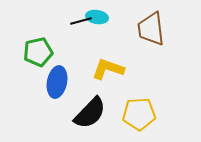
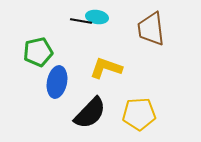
black line: rotated 25 degrees clockwise
yellow L-shape: moved 2 px left, 1 px up
